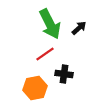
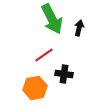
green arrow: moved 2 px right, 5 px up
black arrow: rotated 35 degrees counterclockwise
red line: moved 1 px left, 1 px down
